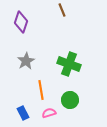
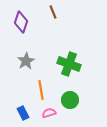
brown line: moved 9 px left, 2 px down
